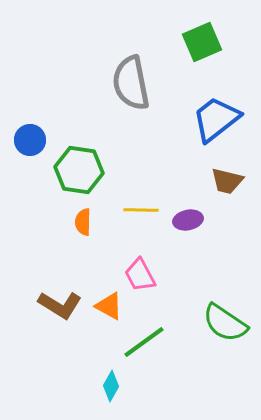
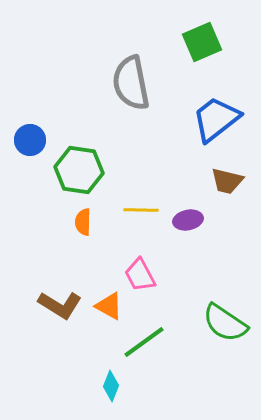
cyan diamond: rotated 8 degrees counterclockwise
